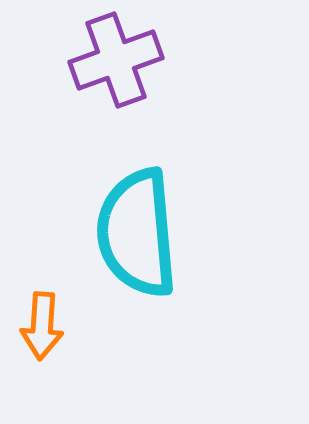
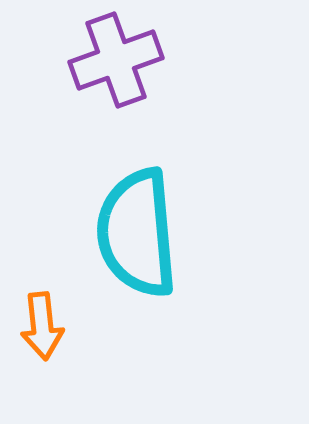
orange arrow: rotated 10 degrees counterclockwise
